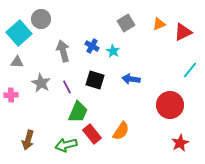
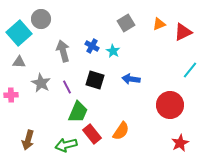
gray triangle: moved 2 px right
